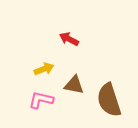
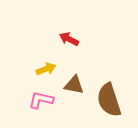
yellow arrow: moved 2 px right
